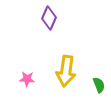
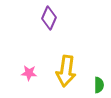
pink star: moved 2 px right, 6 px up
green semicircle: rotated 21 degrees clockwise
